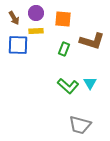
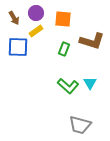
yellow rectangle: rotated 32 degrees counterclockwise
blue square: moved 2 px down
